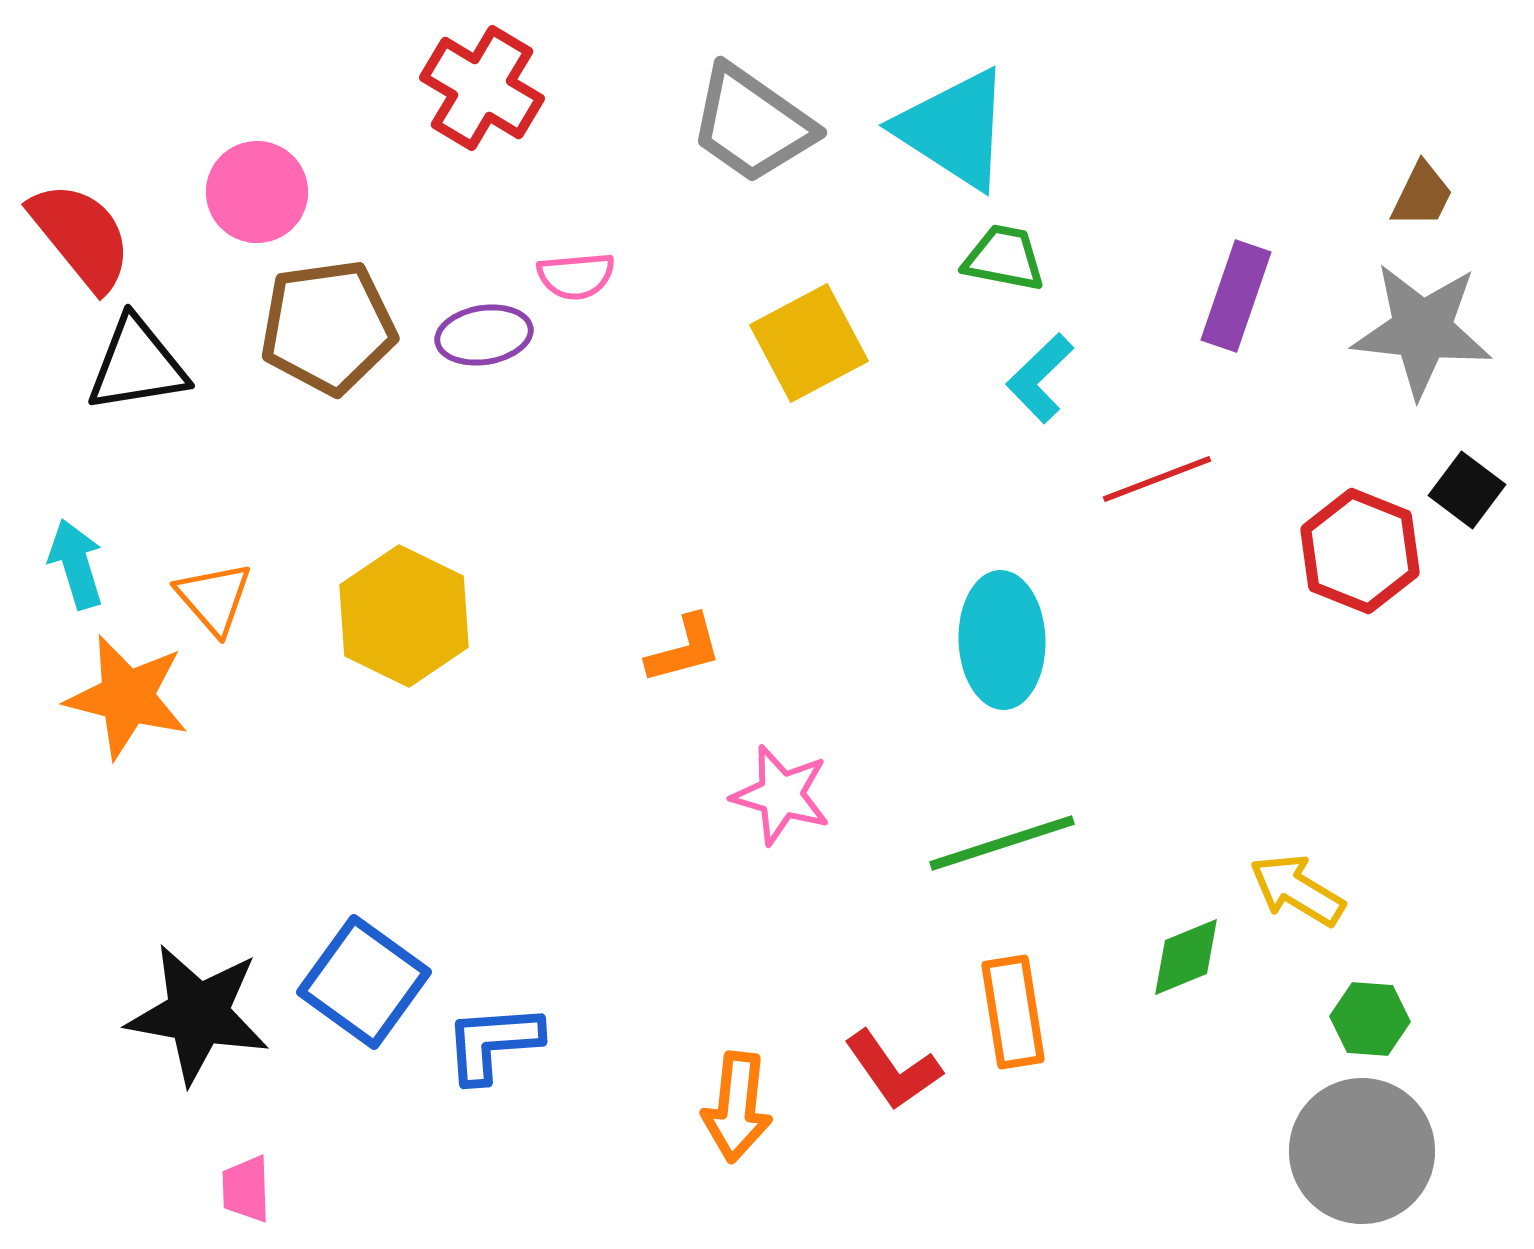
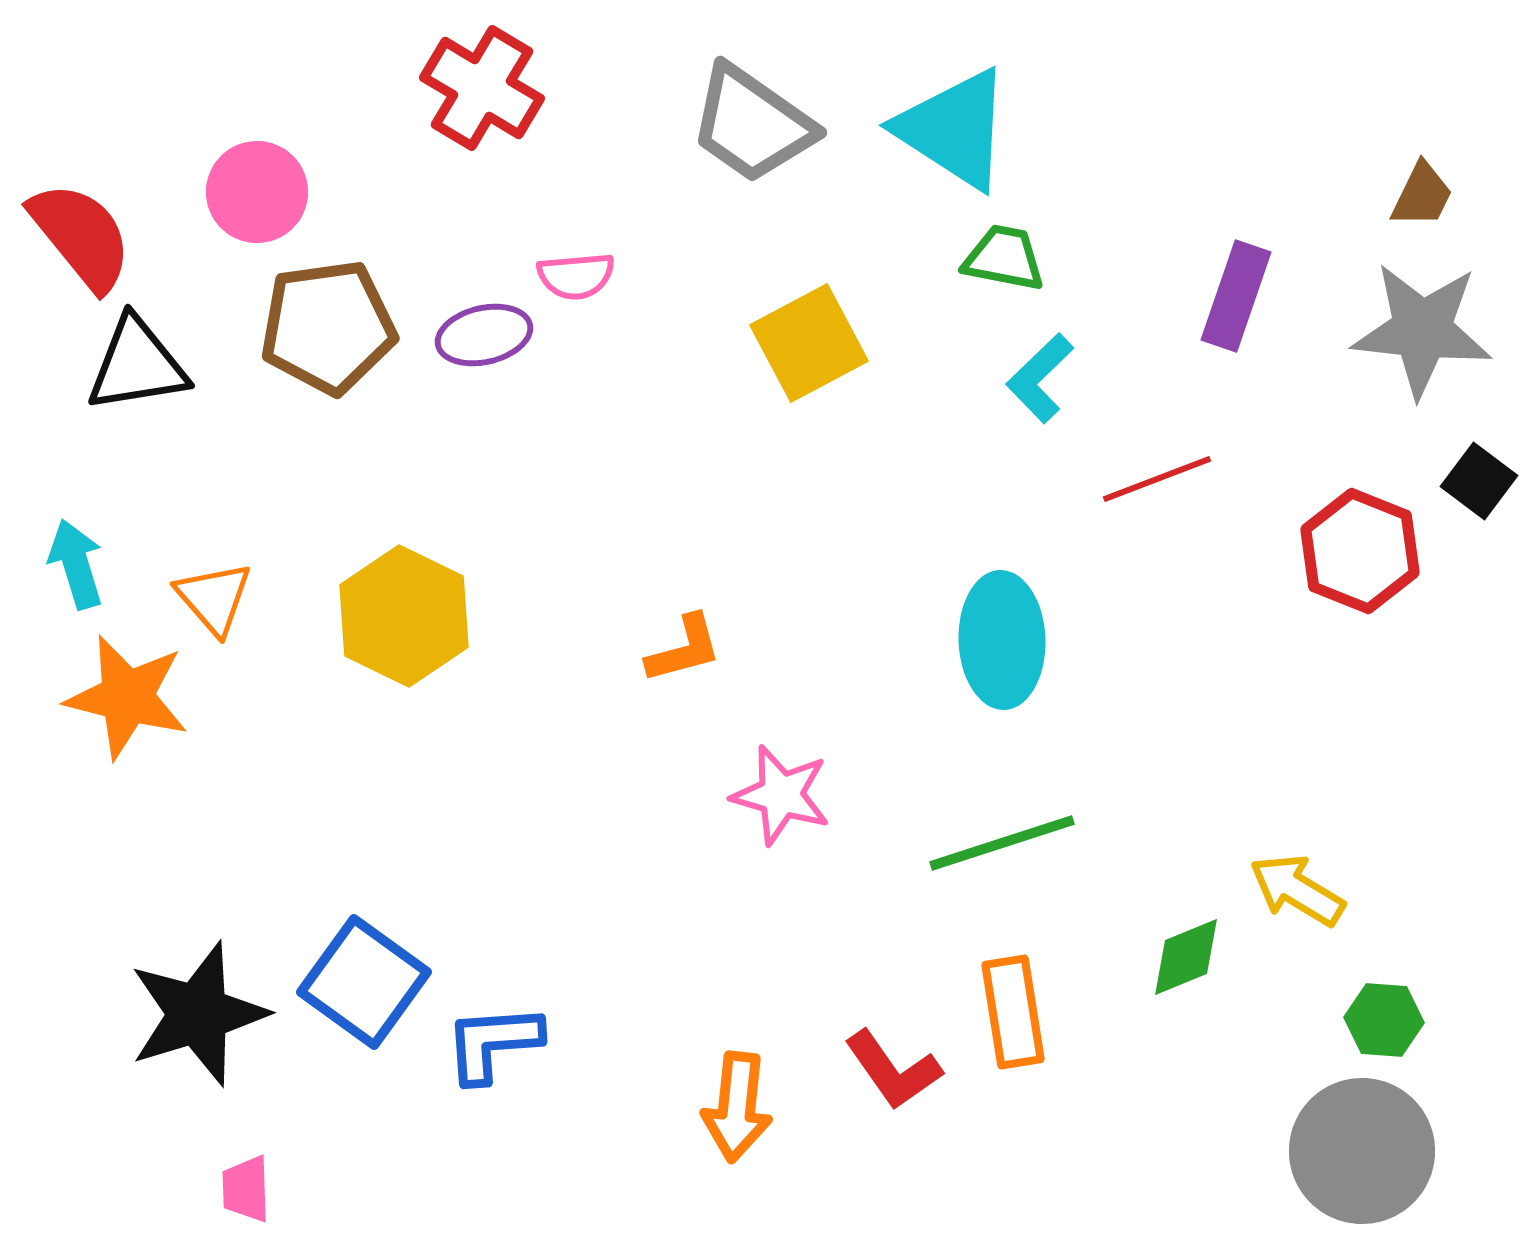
purple ellipse: rotated 4 degrees counterclockwise
black square: moved 12 px right, 9 px up
black star: rotated 27 degrees counterclockwise
green hexagon: moved 14 px right, 1 px down
